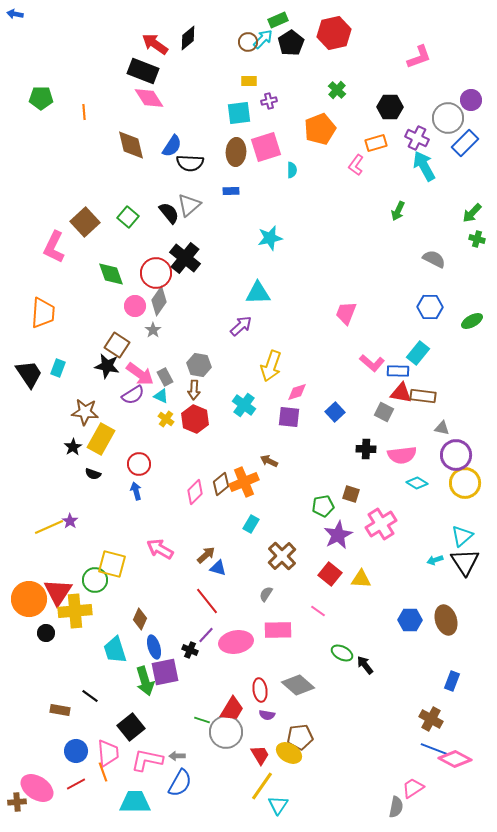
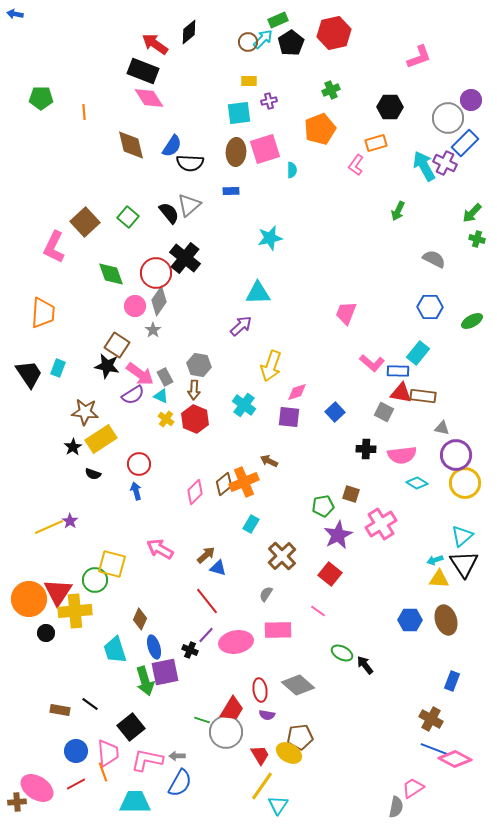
black diamond at (188, 38): moved 1 px right, 6 px up
green cross at (337, 90): moved 6 px left; rotated 24 degrees clockwise
purple cross at (417, 138): moved 28 px right, 25 px down
pink square at (266, 147): moved 1 px left, 2 px down
yellow rectangle at (101, 439): rotated 28 degrees clockwise
brown diamond at (221, 484): moved 3 px right
black triangle at (465, 562): moved 1 px left, 2 px down
yellow triangle at (361, 579): moved 78 px right
black line at (90, 696): moved 8 px down
